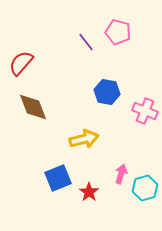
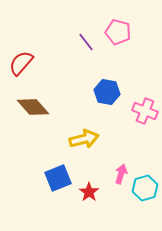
brown diamond: rotated 20 degrees counterclockwise
